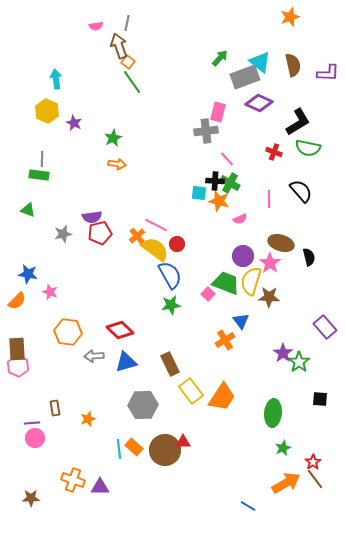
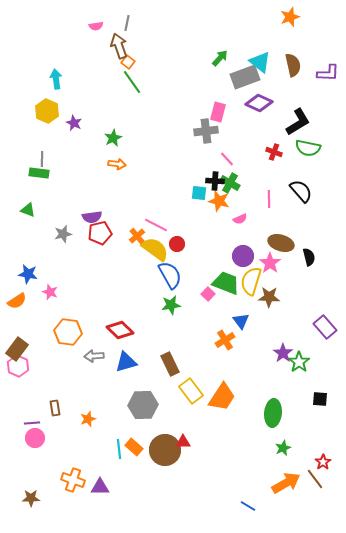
green rectangle at (39, 175): moved 2 px up
orange semicircle at (17, 301): rotated 12 degrees clockwise
brown rectangle at (17, 349): rotated 40 degrees clockwise
red star at (313, 462): moved 10 px right
